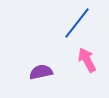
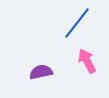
pink arrow: moved 1 px down
